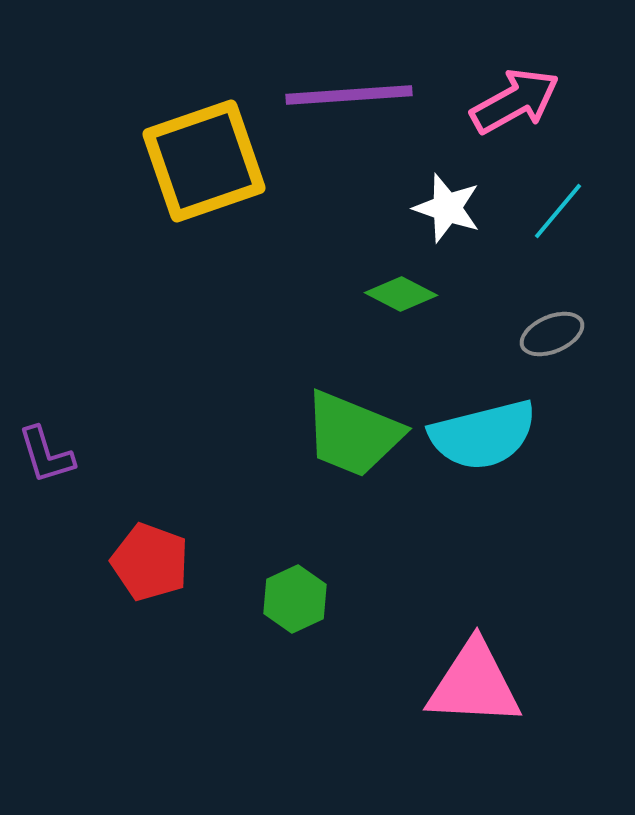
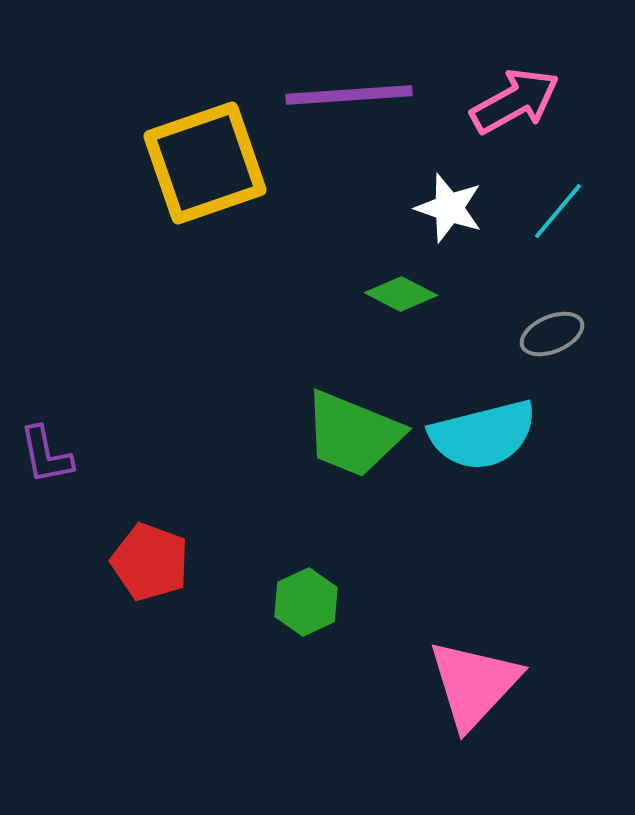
yellow square: moved 1 px right, 2 px down
white star: moved 2 px right
purple L-shape: rotated 6 degrees clockwise
green hexagon: moved 11 px right, 3 px down
pink triangle: rotated 50 degrees counterclockwise
